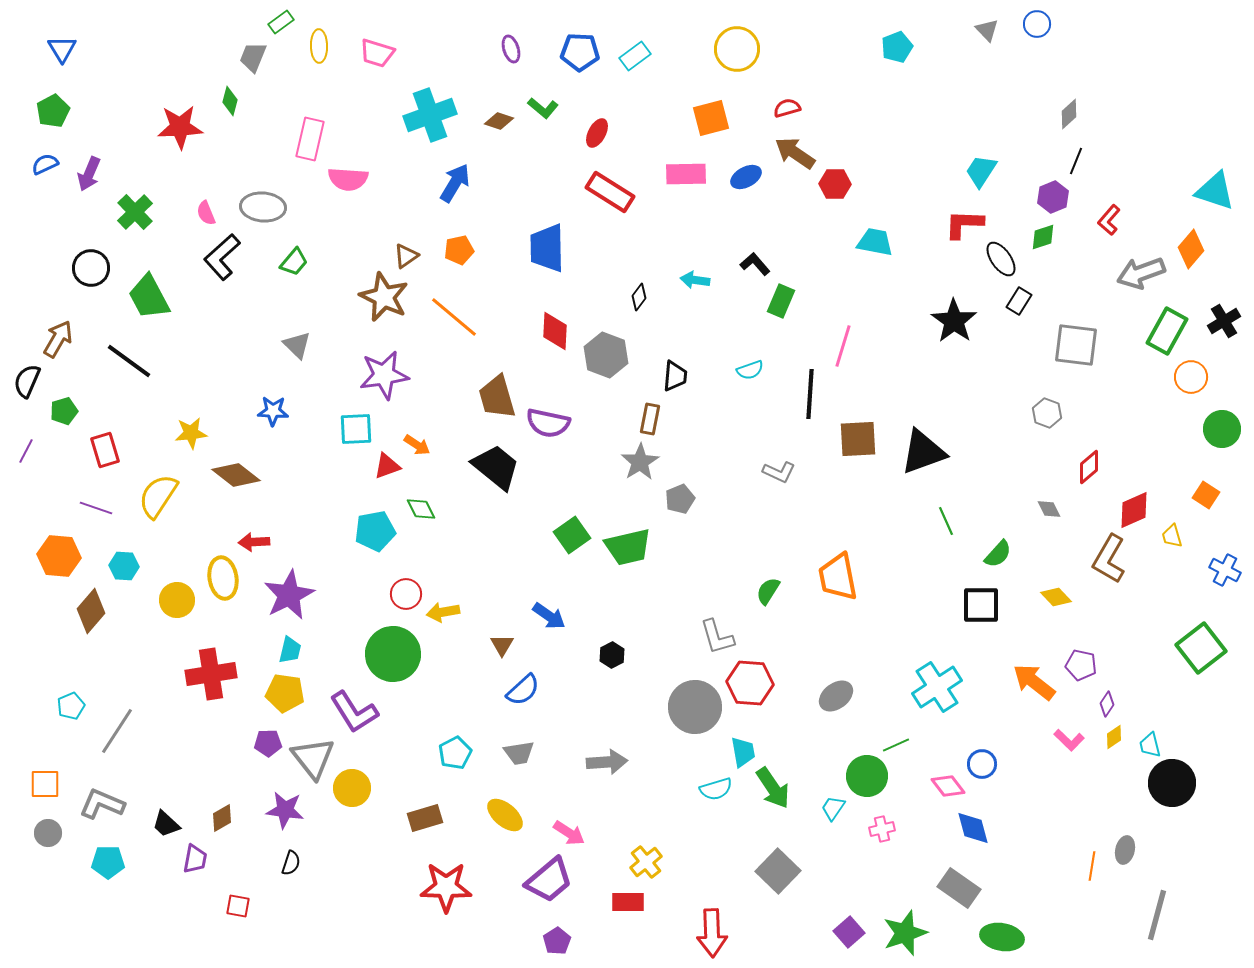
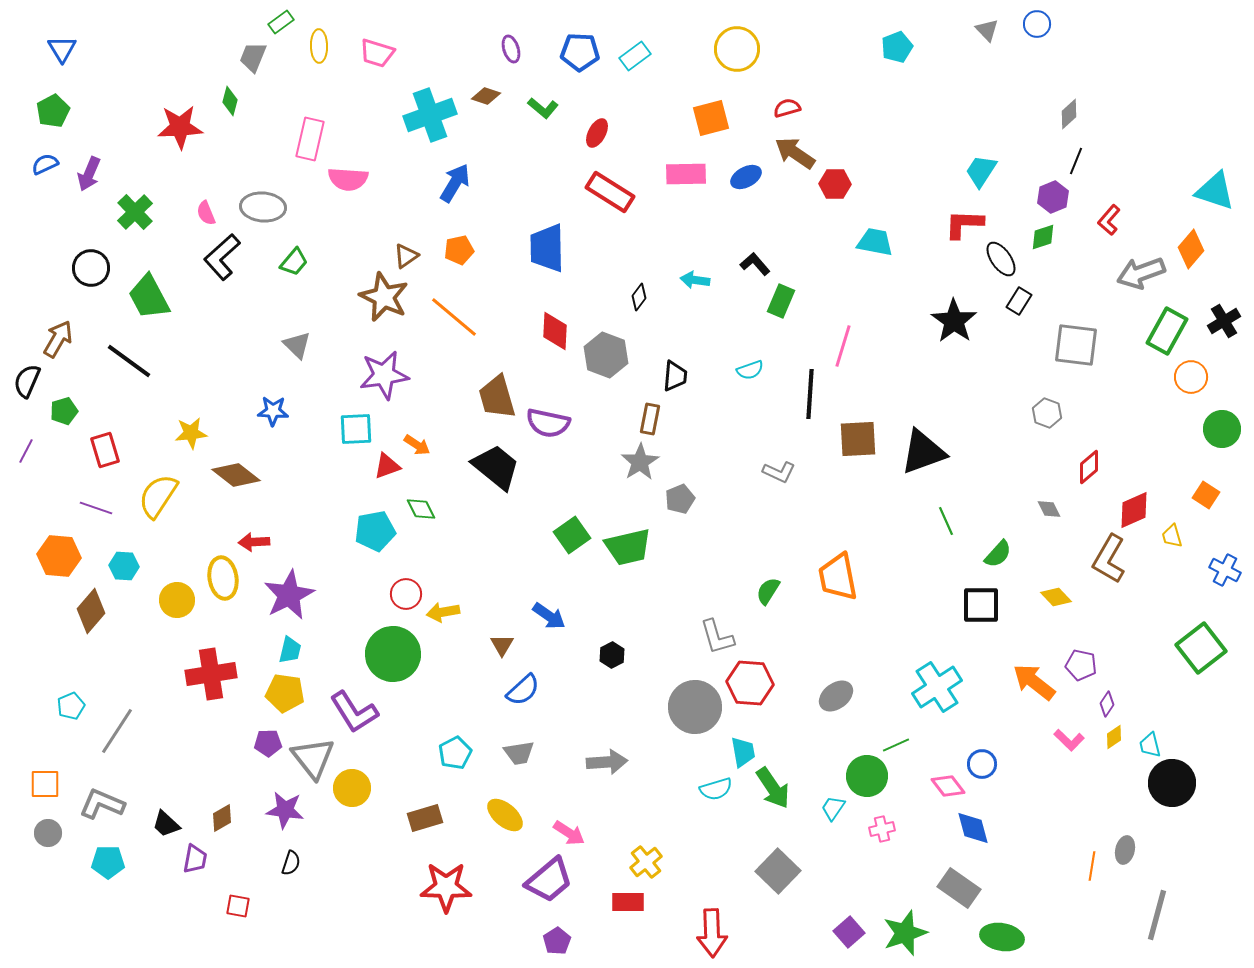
brown diamond at (499, 121): moved 13 px left, 25 px up
